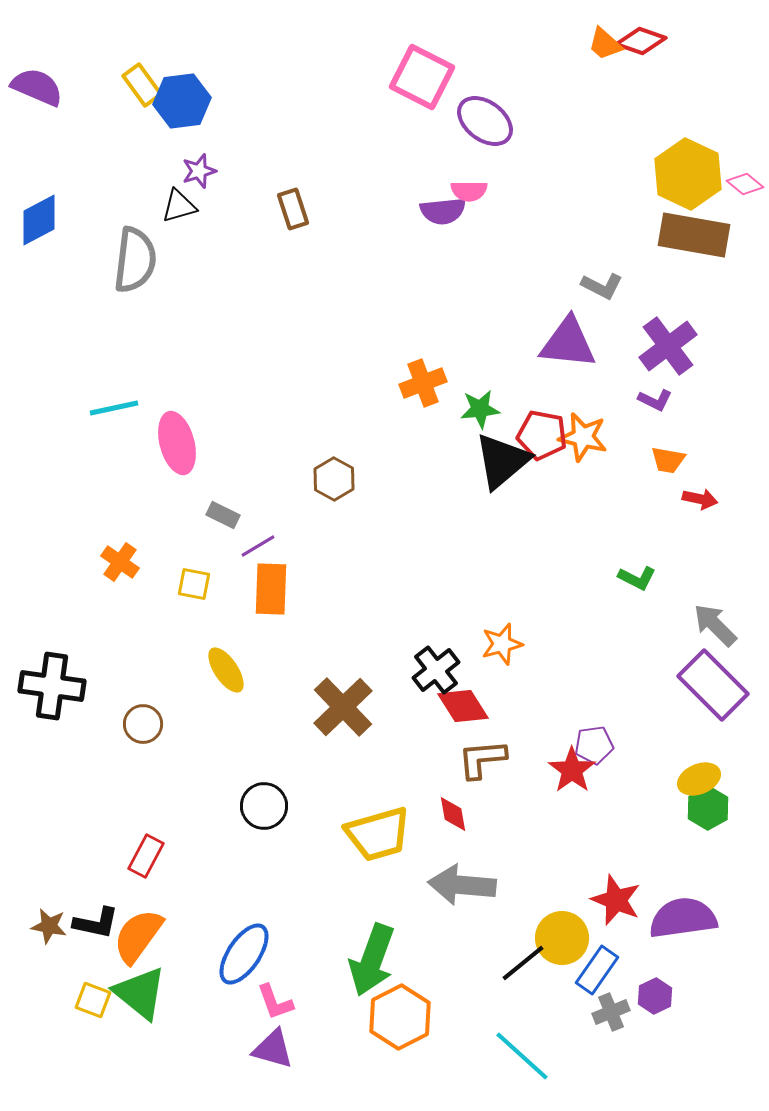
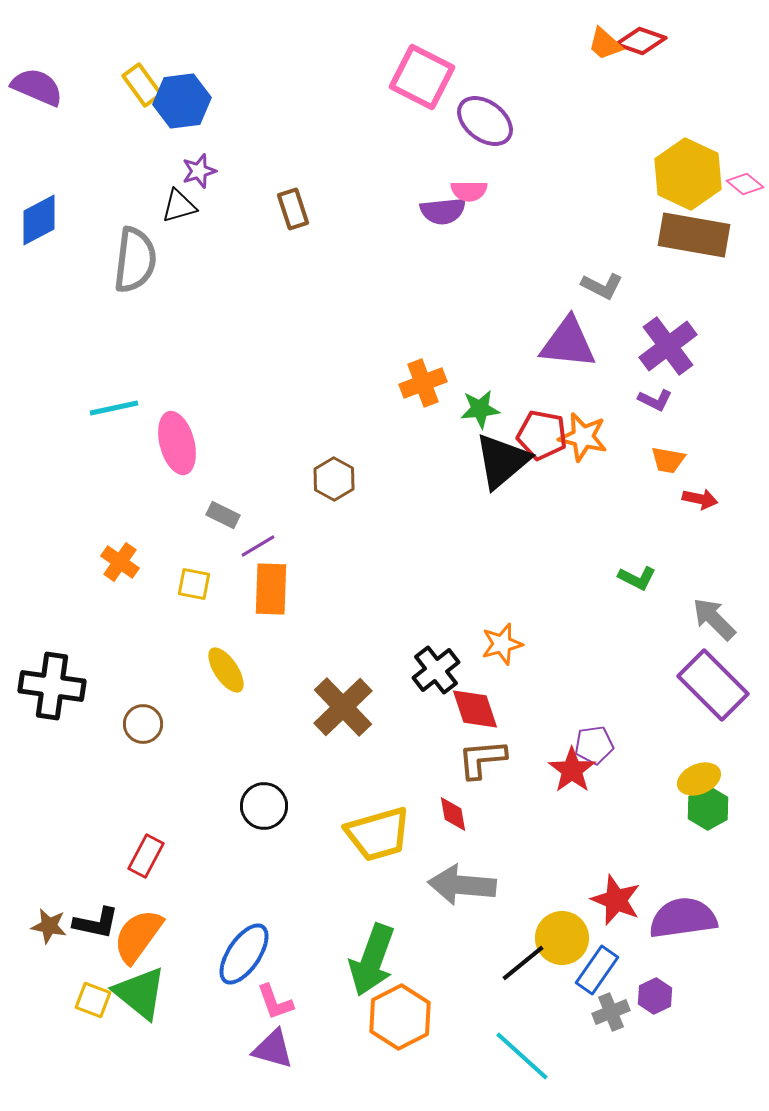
gray arrow at (715, 625): moved 1 px left, 6 px up
red diamond at (463, 706): moved 12 px right, 3 px down; rotated 14 degrees clockwise
